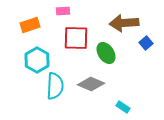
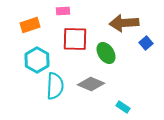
red square: moved 1 px left, 1 px down
